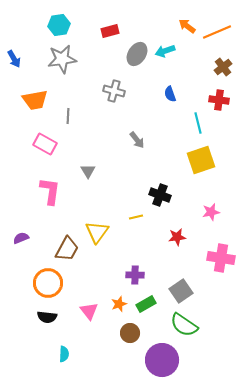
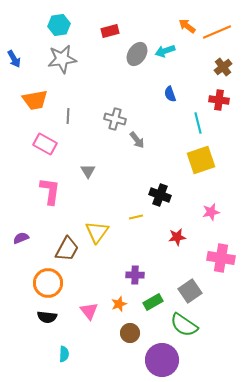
gray cross: moved 1 px right, 28 px down
gray square: moved 9 px right
green rectangle: moved 7 px right, 2 px up
